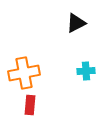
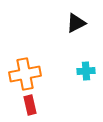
orange cross: moved 1 px right, 1 px down
red rectangle: rotated 18 degrees counterclockwise
